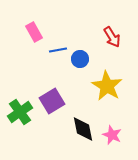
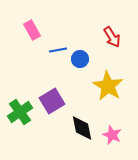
pink rectangle: moved 2 px left, 2 px up
yellow star: moved 1 px right
black diamond: moved 1 px left, 1 px up
